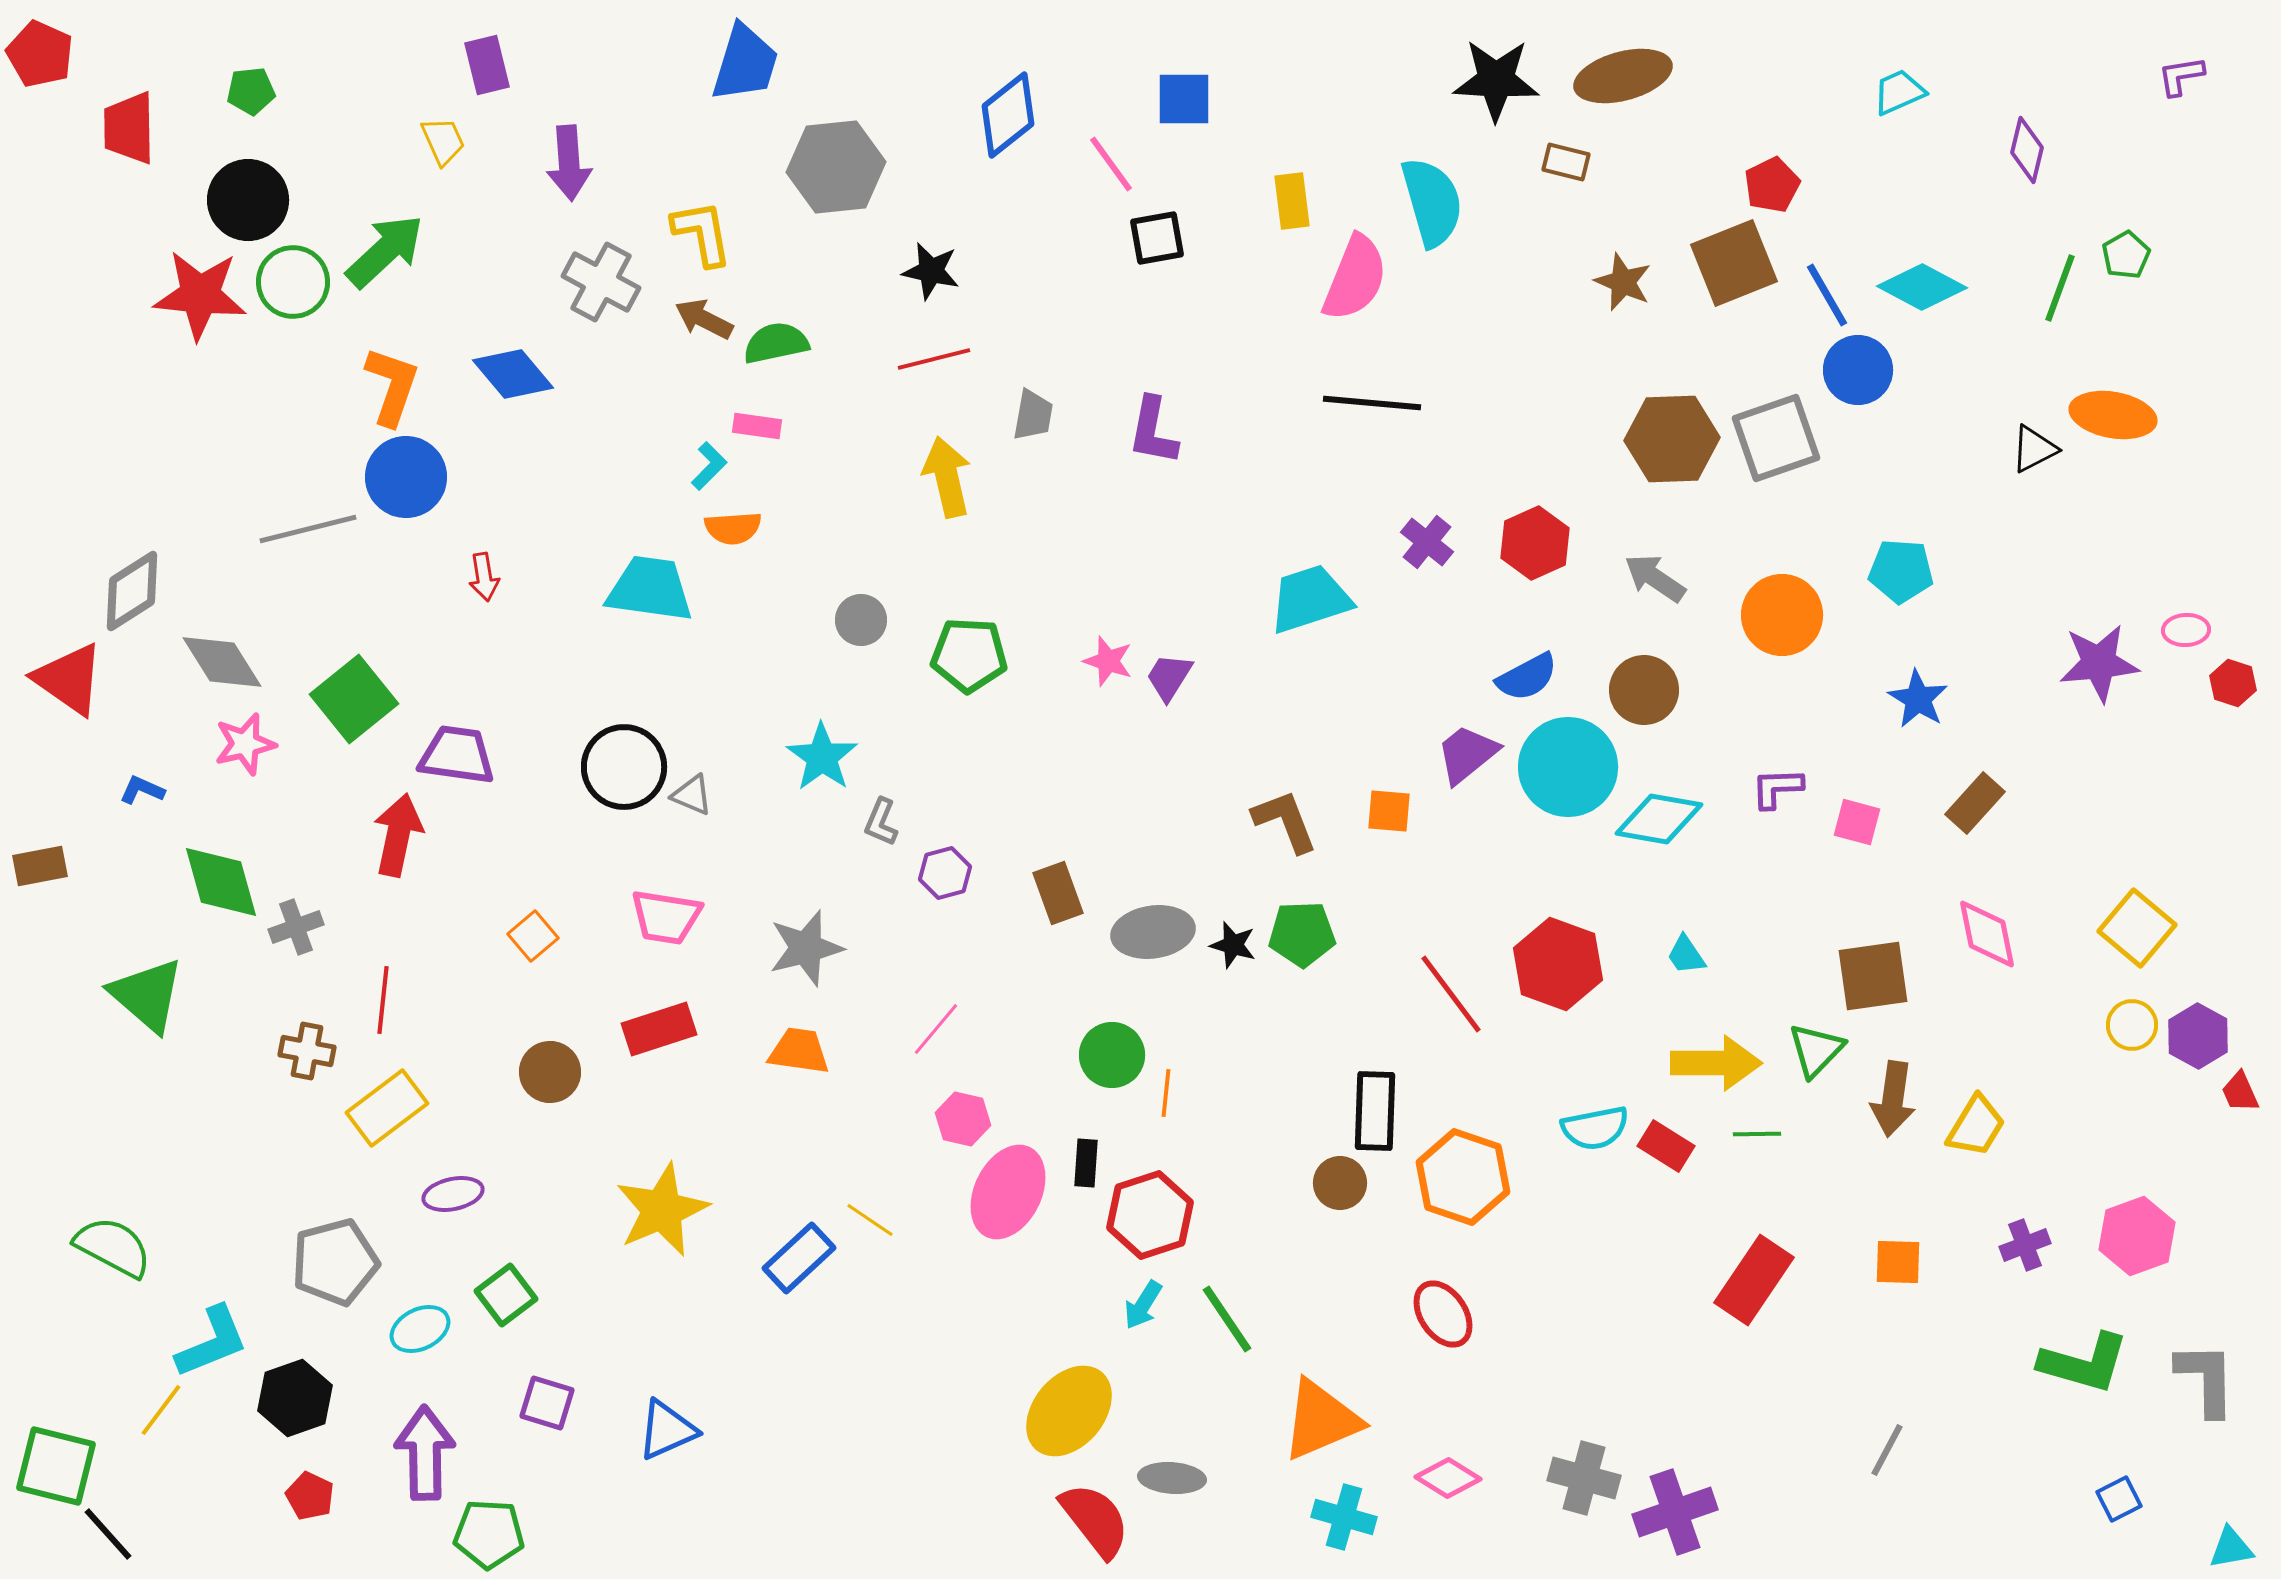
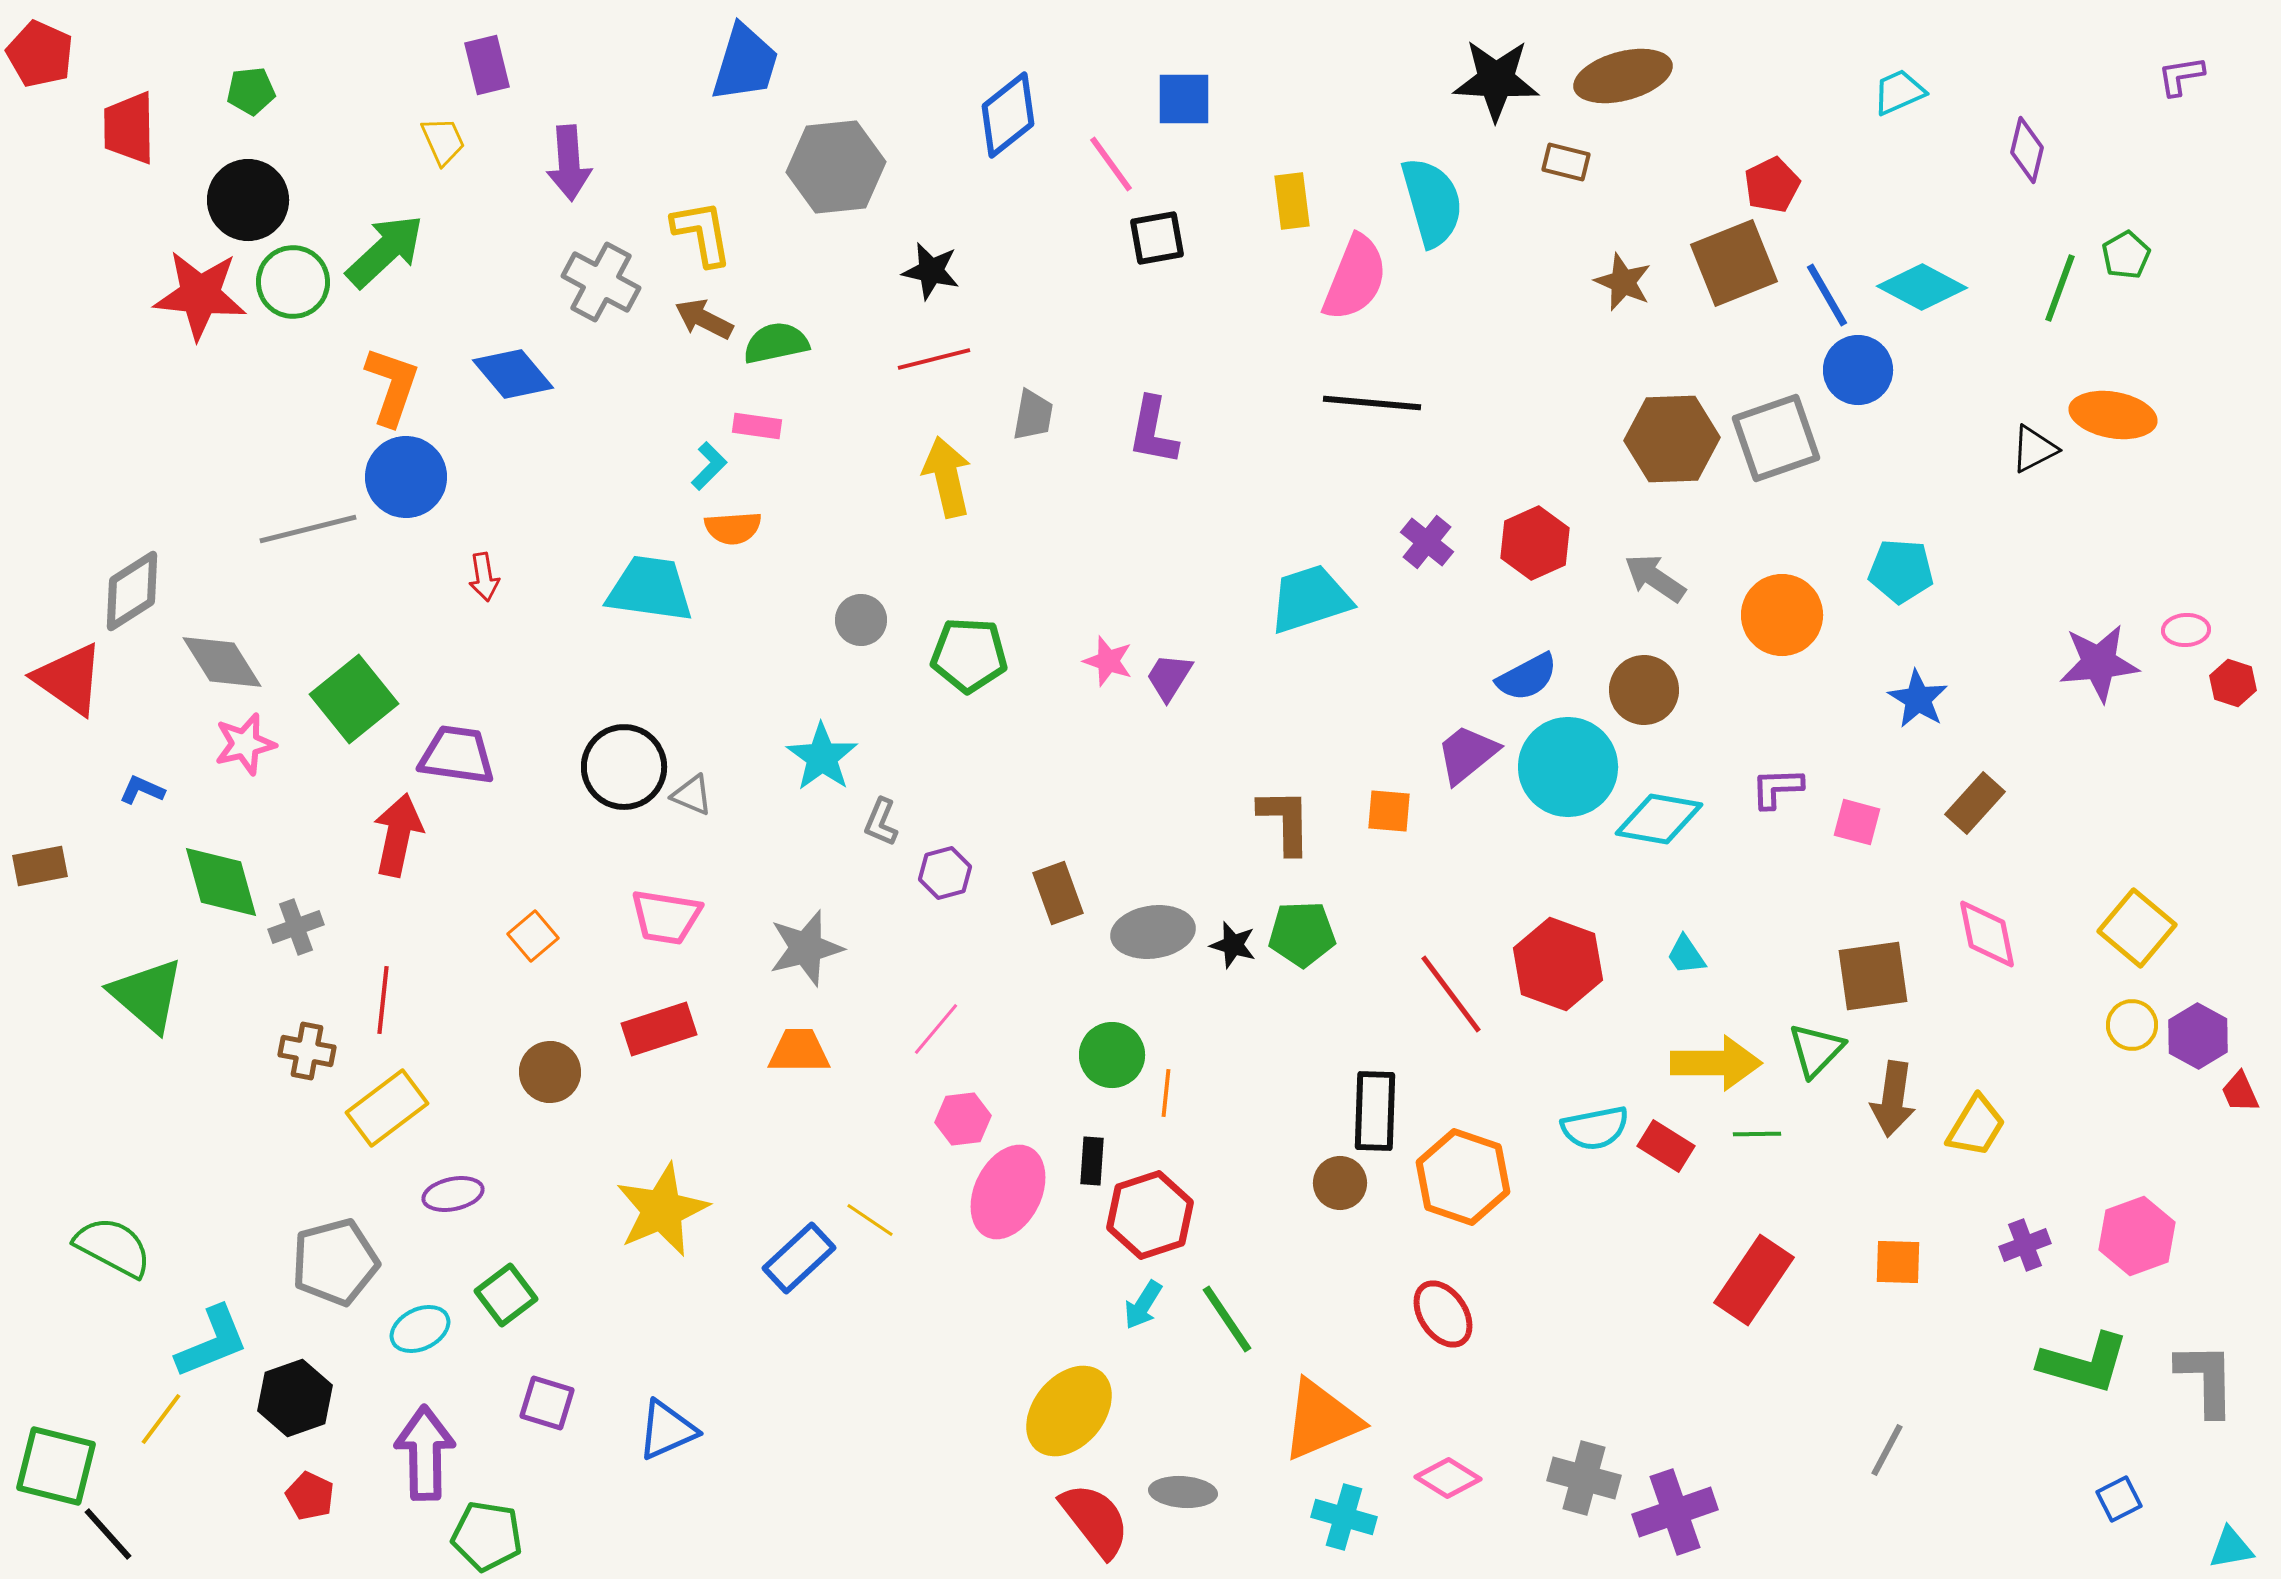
brown L-shape at (1285, 821): rotated 20 degrees clockwise
orange trapezoid at (799, 1051): rotated 8 degrees counterclockwise
pink hexagon at (963, 1119): rotated 20 degrees counterclockwise
black rectangle at (1086, 1163): moved 6 px right, 2 px up
yellow line at (161, 1410): moved 9 px down
gray ellipse at (1172, 1478): moved 11 px right, 14 px down
green pentagon at (489, 1534): moved 2 px left, 2 px down; rotated 6 degrees clockwise
